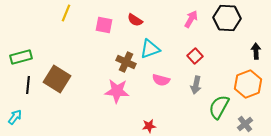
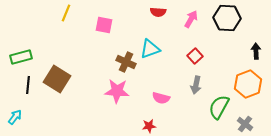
red semicircle: moved 23 px right, 8 px up; rotated 28 degrees counterclockwise
pink semicircle: moved 18 px down
gray cross: rotated 14 degrees counterclockwise
